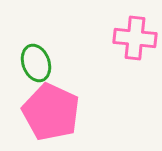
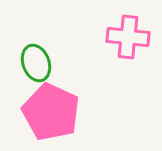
pink cross: moved 7 px left, 1 px up
